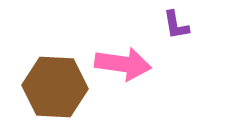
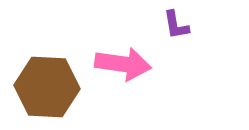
brown hexagon: moved 8 px left
